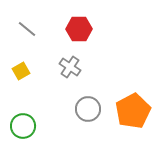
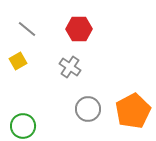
yellow square: moved 3 px left, 10 px up
